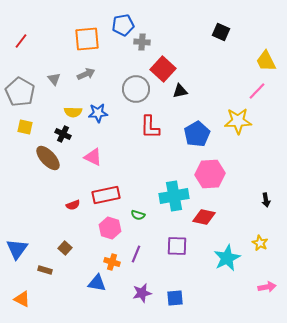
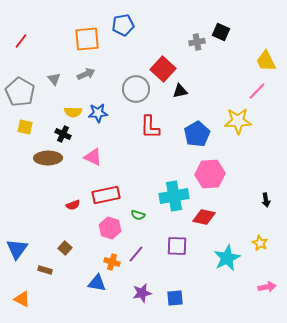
gray cross at (142, 42): moved 55 px right; rotated 14 degrees counterclockwise
brown ellipse at (48, 158): rotated 48 degrees counterclockwise
purple line at (136, 254): rotated 18 degrees clockwise
